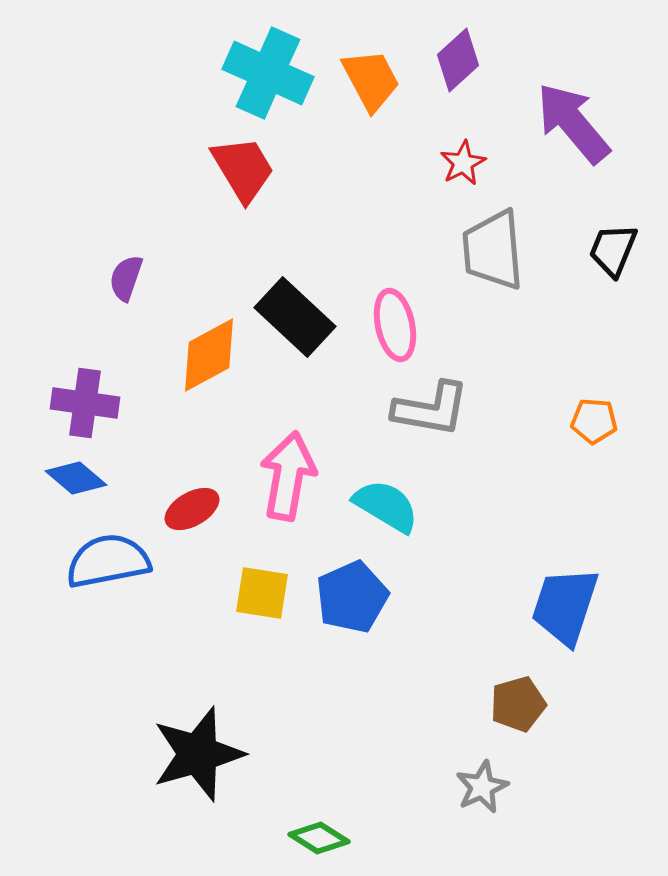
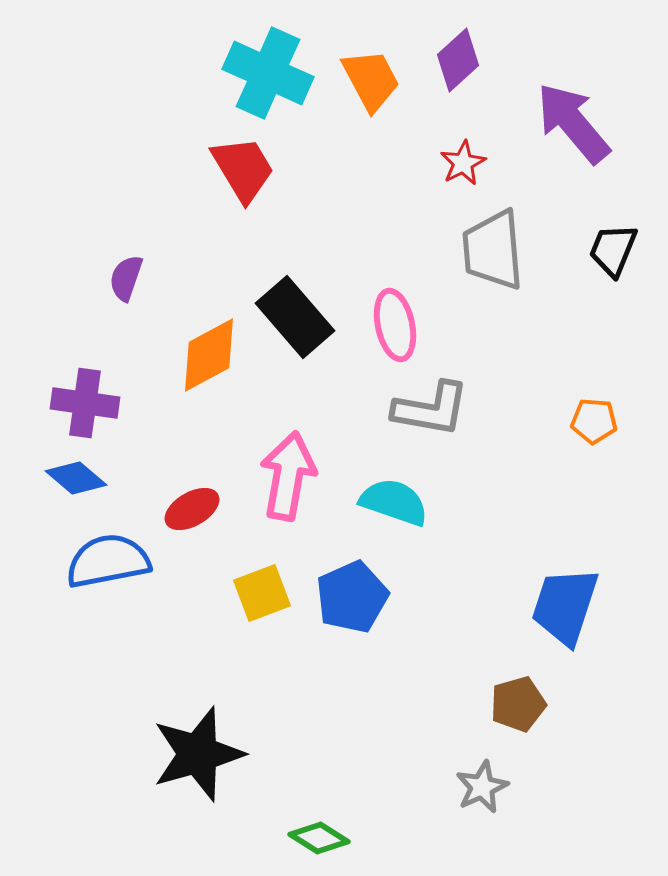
black rectangle: rotated 6 degrees clockwise
cyan semicircle: moved 8 px right, 4 px up; rotated 12 degrees counterclockwise
yellow square: rotated 30 degrees counterclockwise
